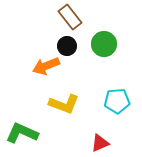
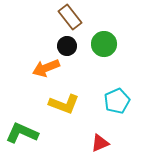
orange arrow: moved 2 px down
cyan pentagon: rotated 20 degrees counterclockwise
